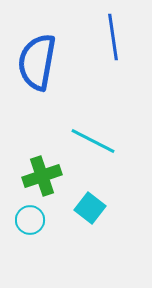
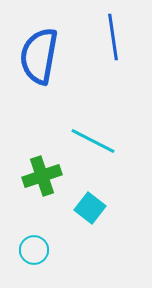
blue semicircle: moved 2 px right, 6 px up
cyan circle: moved 4 px right, 30 px down
